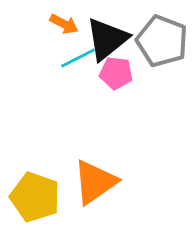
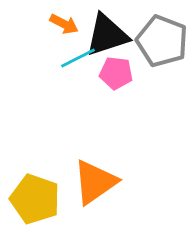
black triangle: moved 4 px up; rotated 21 degrees clockwise
yellow pentagon: moved 2 px down
